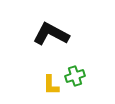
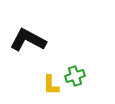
black L-shape: moved 23 px left, 6 px down
